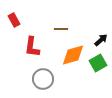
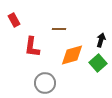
brown line: moved 2 px left
black arrow: rotated 32 degrees counterclockwise
orange diamond: moved 1 px left
green square: rotated 12 degrees counterclockwise
gray circle: moved 2 px right, 4 px down
